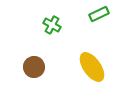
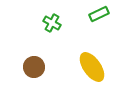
green cross: moved 2 px up
